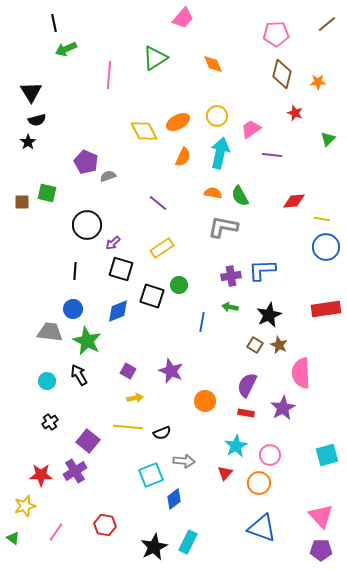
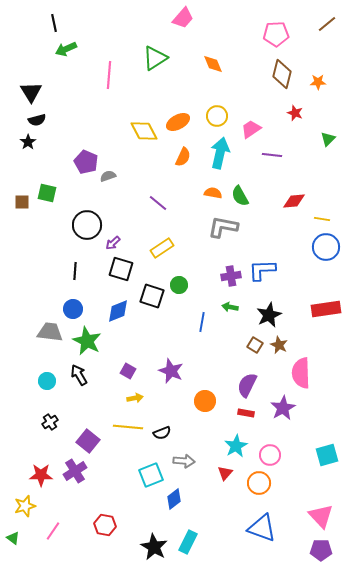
pink line at (56, 532): moved 3 px left, 1 px up
black star at (154, 547): rotated 16 degrees counterclockwise
